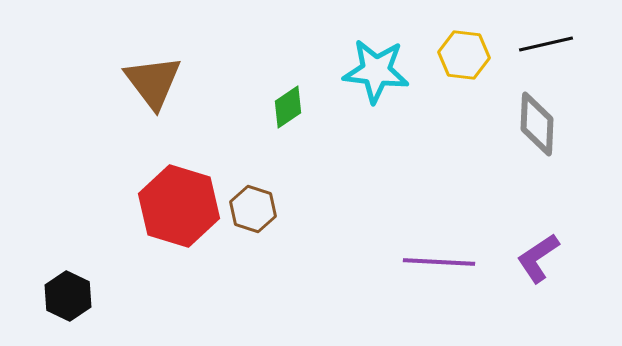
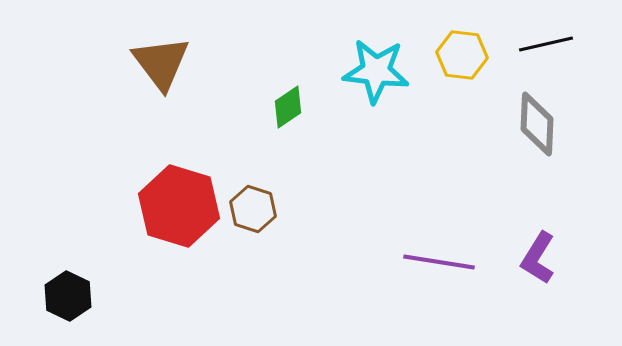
yellow hexagon: moved 2 px left
brown triangle: moved 8 px right, 19 px up
purple L-shape: rotated 24 degrees counterclockwise
purple line: rotated 6 degrees clockwise
